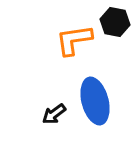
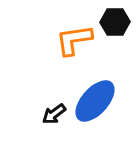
black hexagon: rotated 12 degrees counterclockwise
blue ellipse: rotated 57 degrees clockwise
